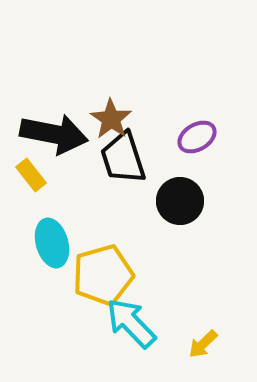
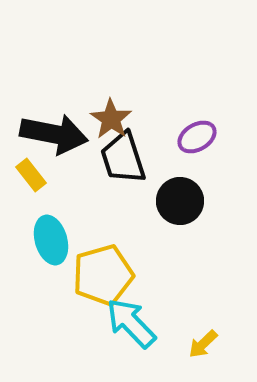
cyan ellipse: moved 1 px left, 3 px up
